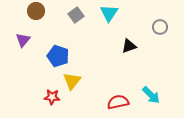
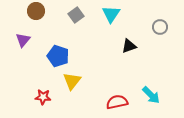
cyan triangle: moved 2 px right, 1 px down
red star: moved 9 px left
red semicircle: moved 1 px left
